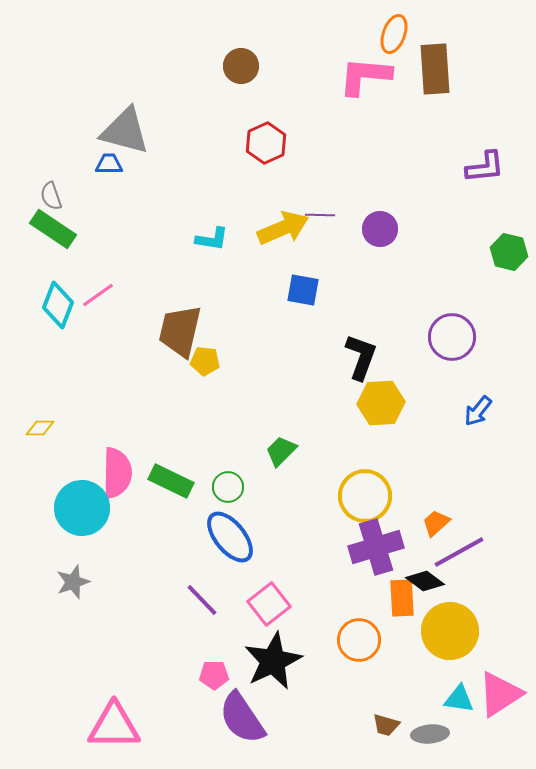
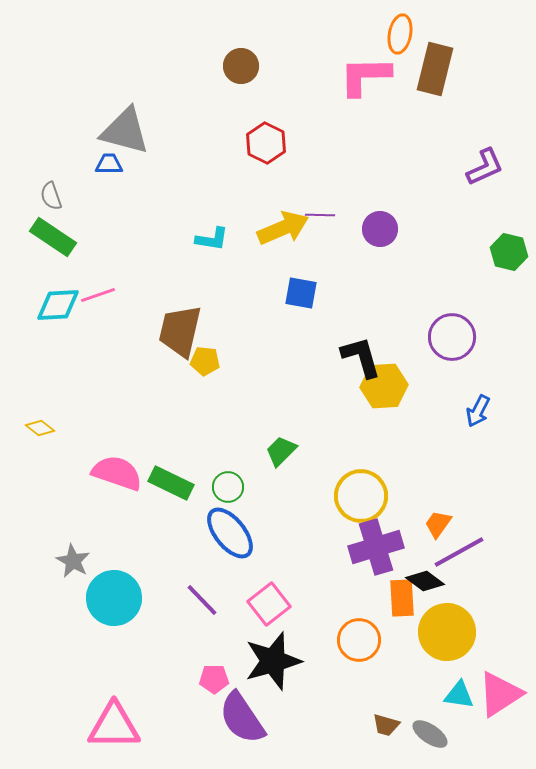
orange ellipse at (394, 34): moved 6 px right; rotated 9 degrees counterclockwise
brown rectangle at (435, 69): rotated 18 degrees clockwise
pink L-shape at (365, 76): rotated 6 degrees counterclockwise
red hexagon at (266, 143): rotated 9 degrees counterclockwise
purple L-shape at (485, 167): rotated 18 degrees counterclockwise
green rectangle at (53, 229): moved 8 px down
blue square at (303, 290): moved 2 px left, 3 px down
pink line at (98, 295): rotated 16 degrees clockwise
cyan diamond at (58, 305): rotated 66 degrees clockwise
black L-shape at (361, 357): rotated 36 degrees counterclockwise
yellow hexagon at (381, 403): moved 3 px right, 17 px up
blue arrow at (478, 411): rotated 12 degrees counterclockwise
yellow diamond at (40, 428): rotated 36 degrees clockwise
pink semicircle at (117, 473): rotated 72 degrees counterclockwise
green rectangle at (171, 481): moved 2 px down
yellow circle at (365, 496): moved 4 px left
cyan circle at (82, 508): moved 32 px right, 90 px down
orange trapezoid at (436, 523): moved 2 px right, 1 px down; rotated 12 degrees counterclockwise
blue ellipse at (230, 537): moved 4 px up
gray star at (73, 582): moved 21 px up; rotated 24 degrees counterclockwise
yellow circle at (450, 631): moved 3 px left, 1 px down
black star at (273, 661): rotated 10 degrees clockwise
pink pentagon at (214, 675): moved 4 px down
cyan triangle at (459, 699): moved 4 px up
gray ellipse at (430, 734): rotated 39 degrees clockwise
